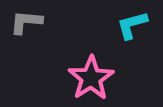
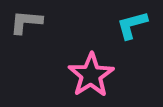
pink star: moved 3 px up
